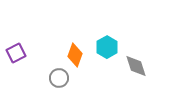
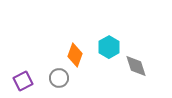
cyan hexagon: moved 2 px right
purple square: moved 7 px right, 28 px down
